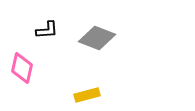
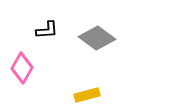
gray diamond: rotated 15 degrees clockwise
pink diamond: rotated 16 degrees clockwise
